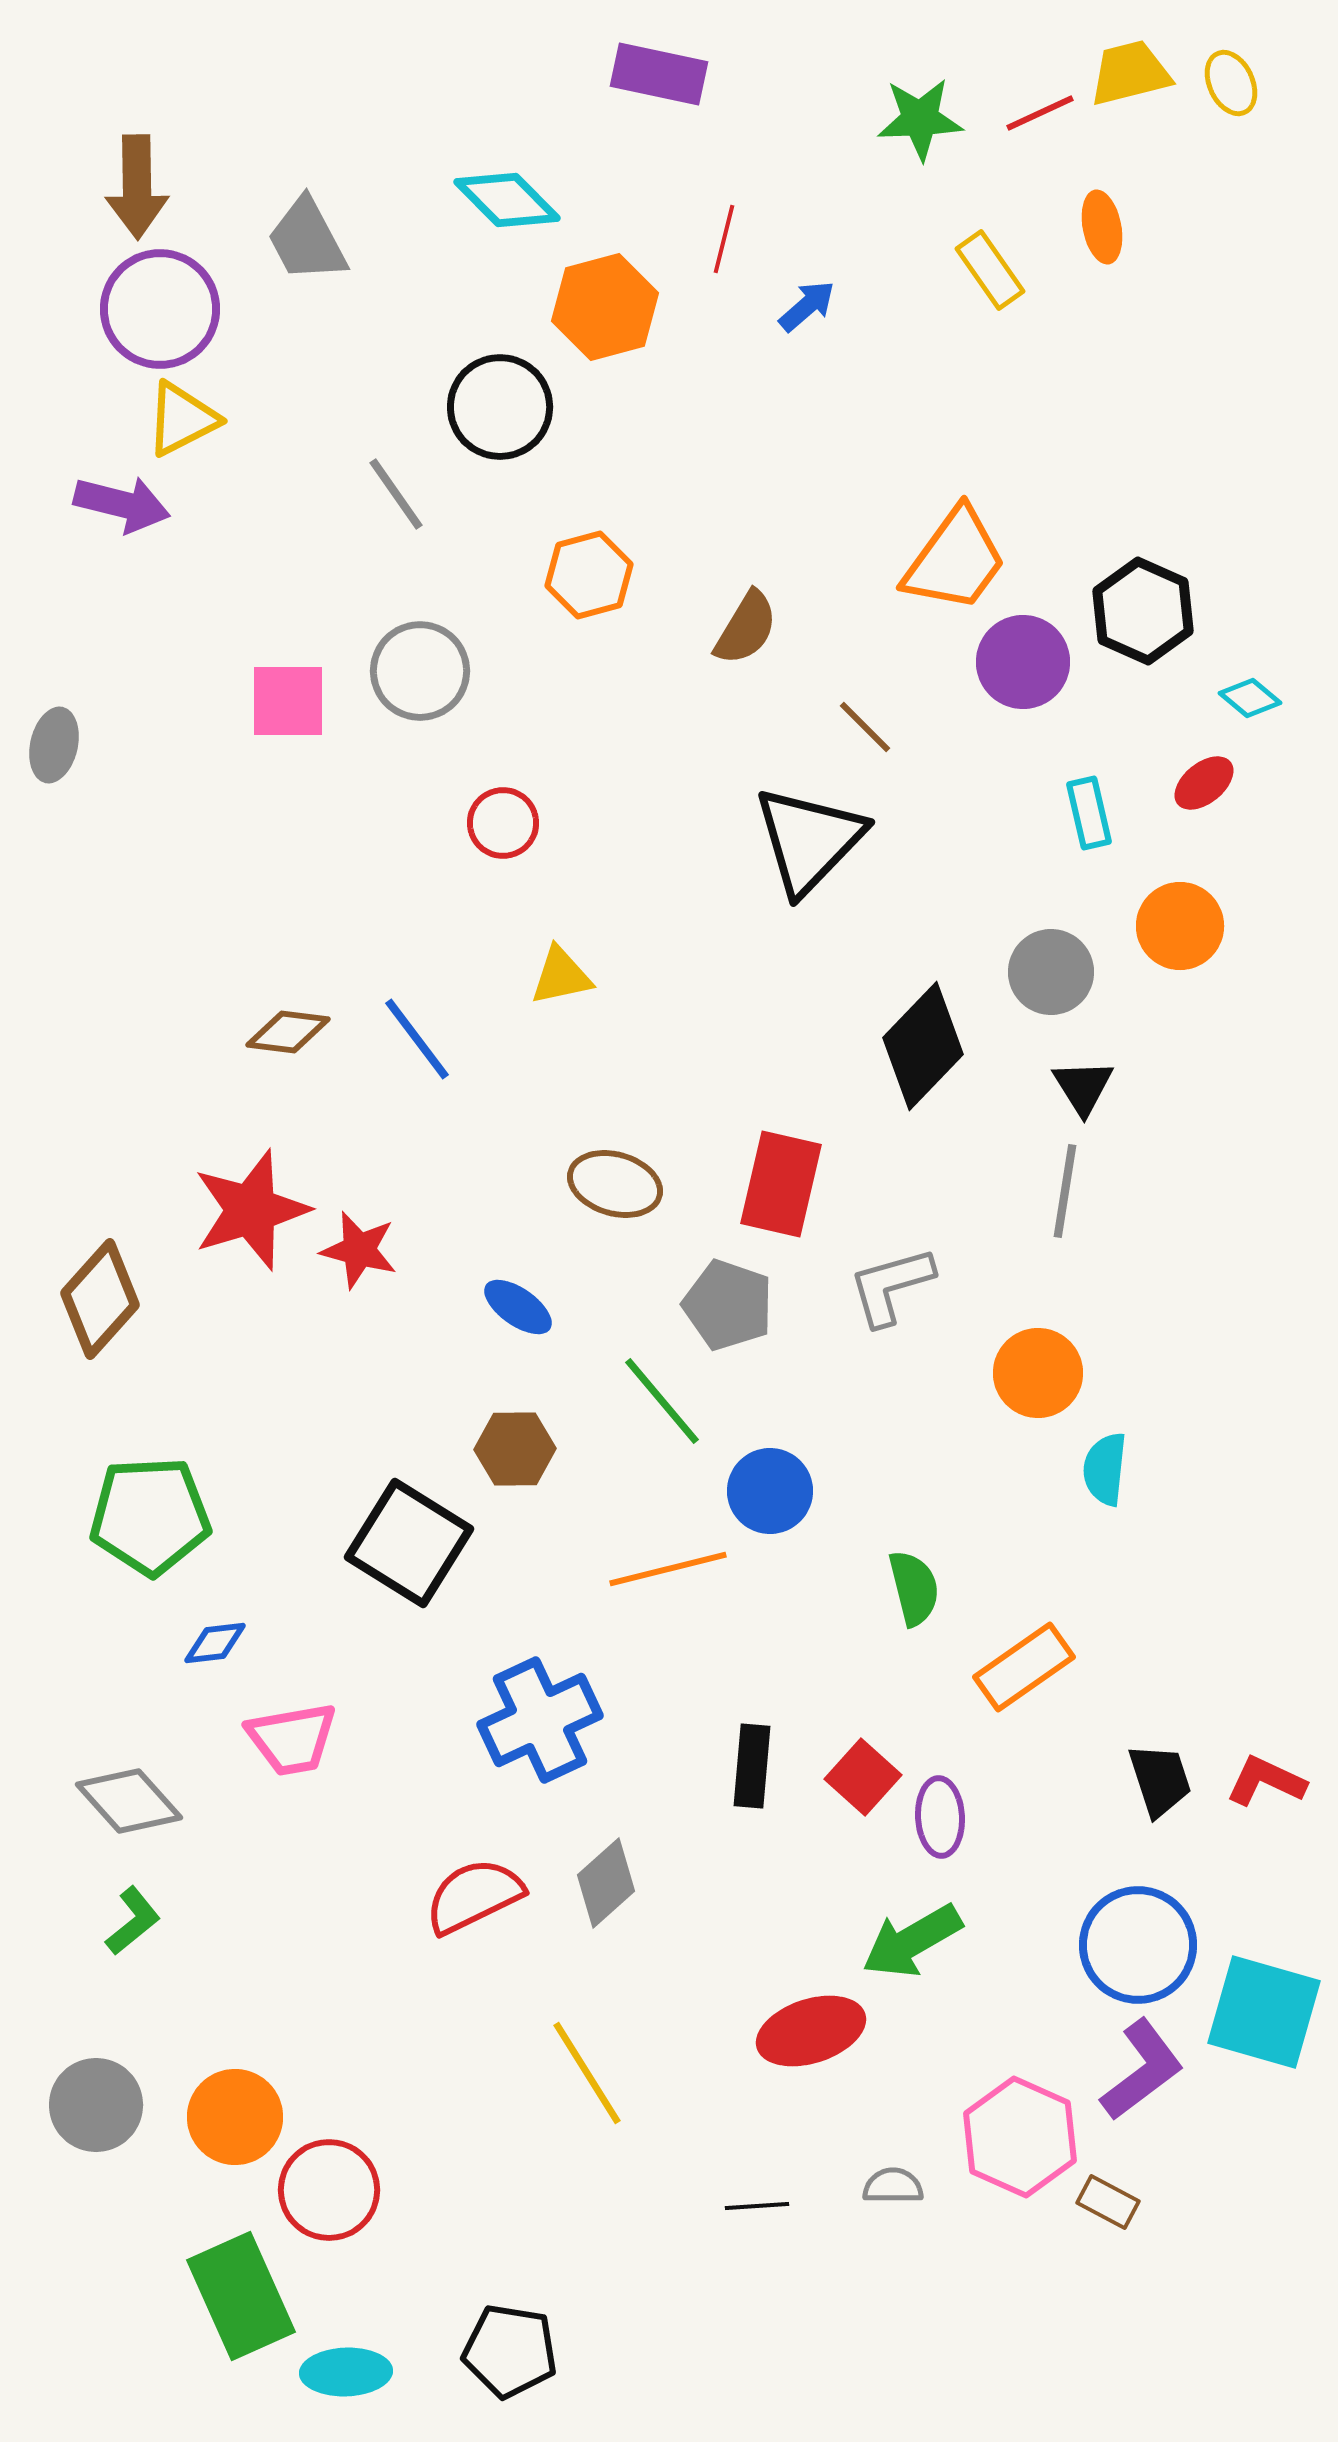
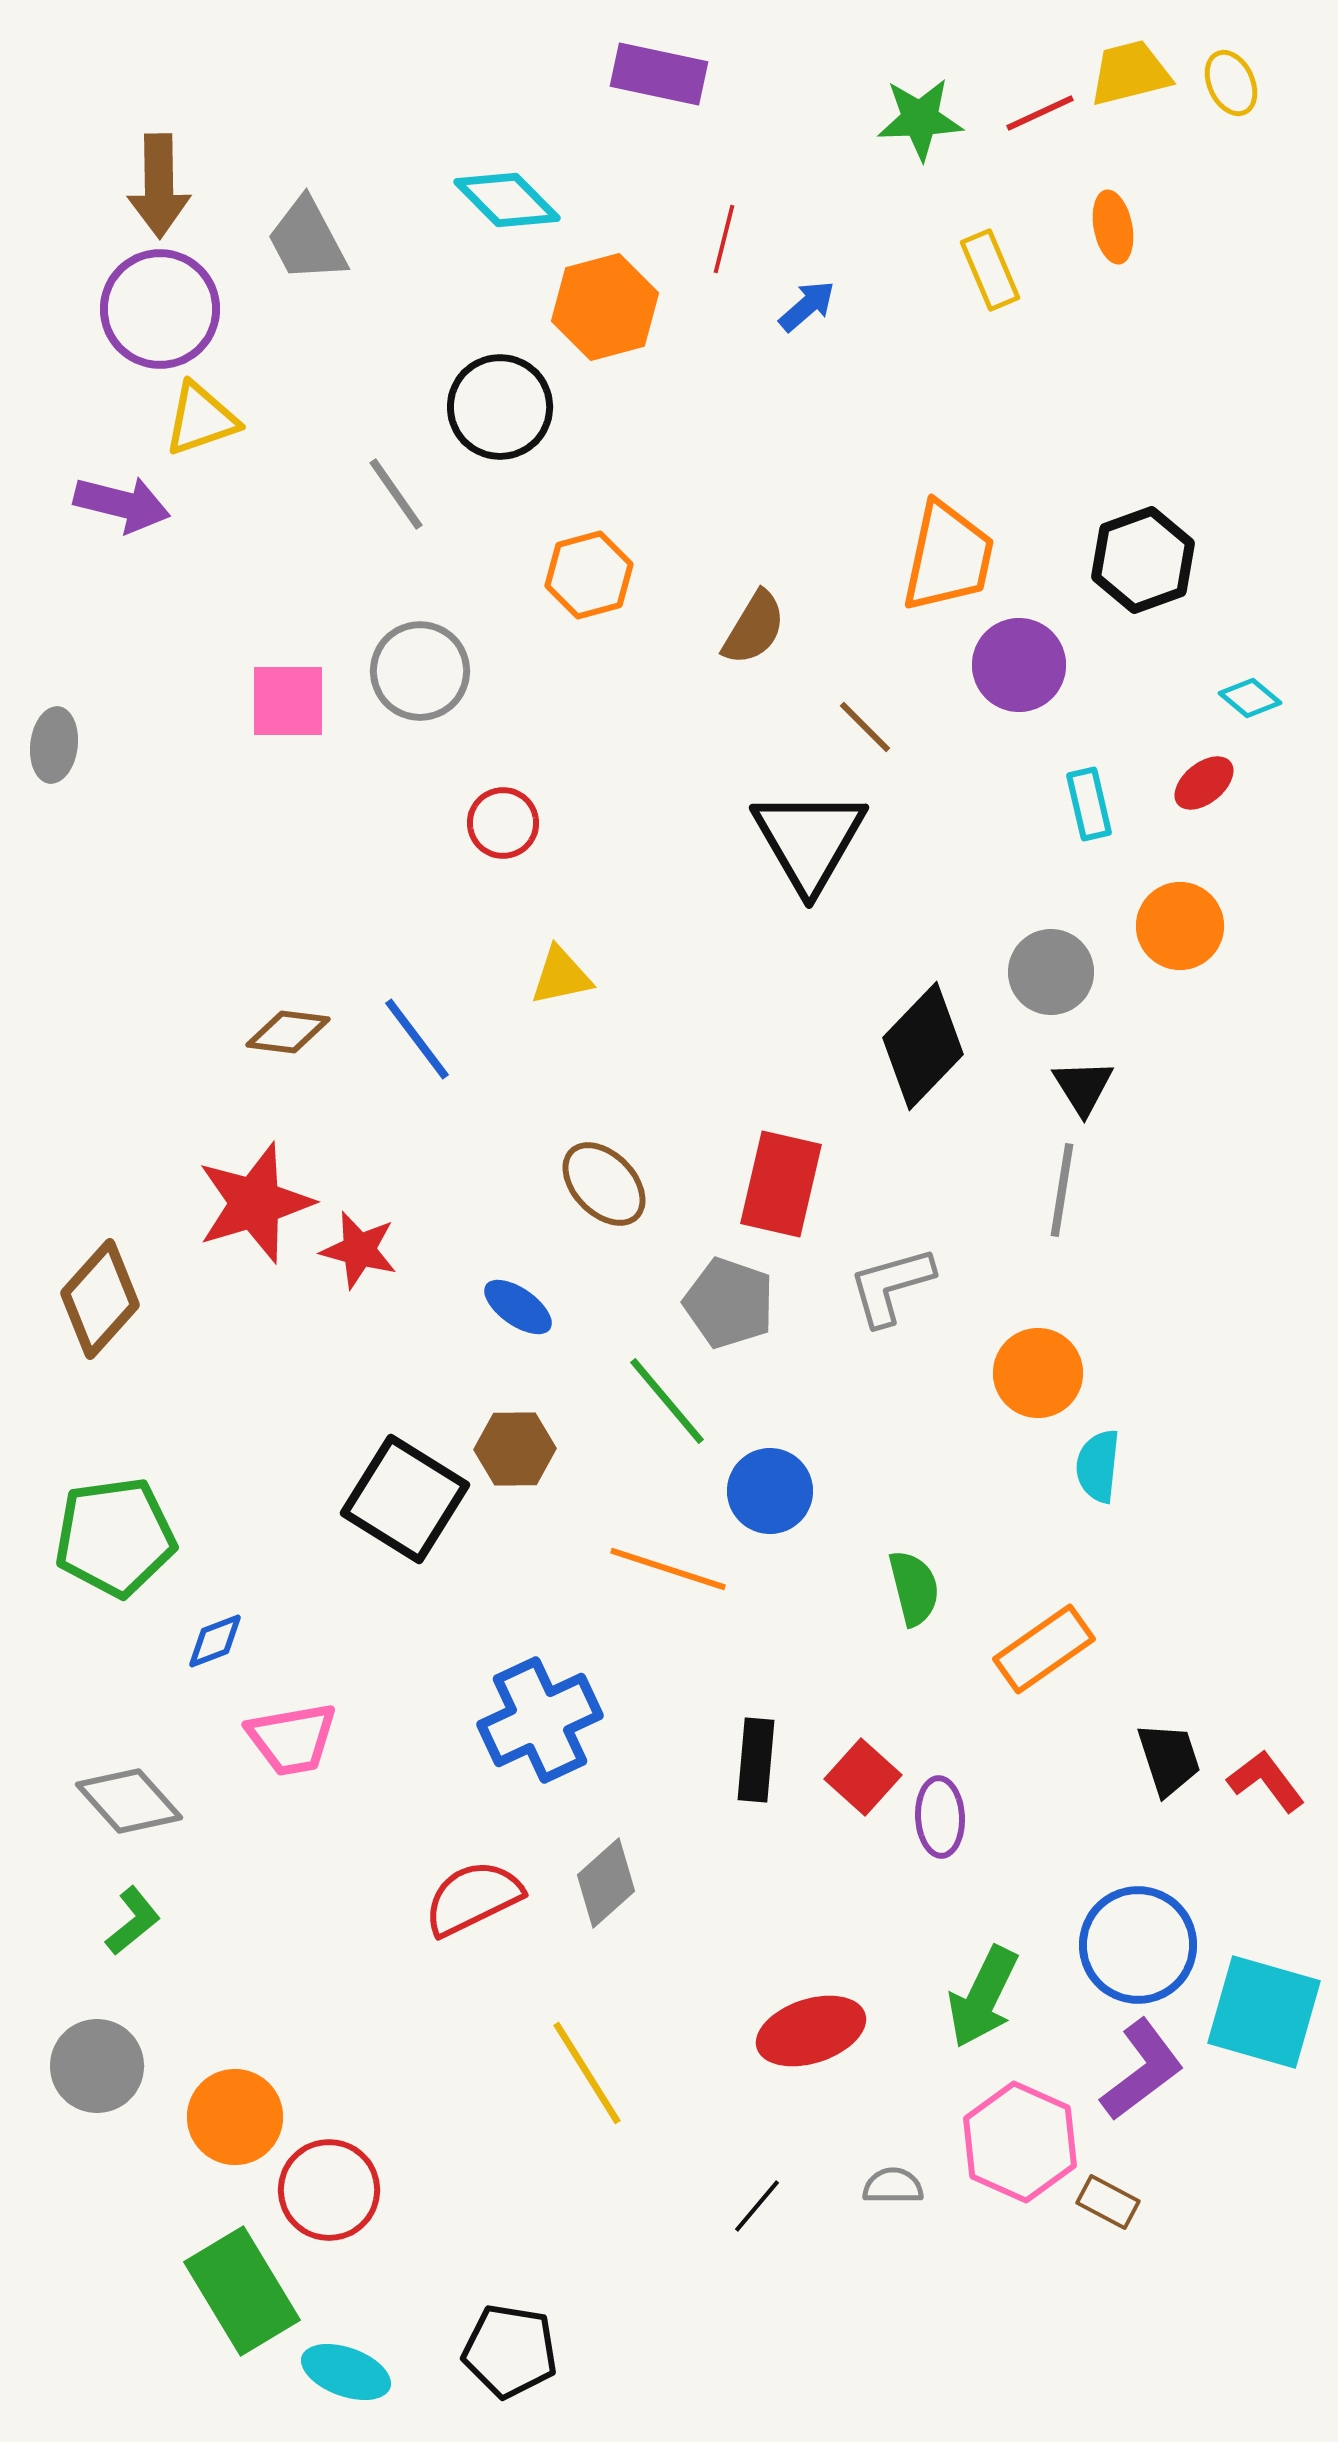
brown arrow at (137, 187): moved 22 px right, 1 px up
orange ellipse at (1102, 227): moved 11 px right
yellow rectangle at (990, 270): rotated 12 degrees clockwise
yellow triangle at (182, 419): moved 19 px right; rotated 8 degrees clockwise
orange trapezoid at (955, 560): moved 7 px left, 3 px up; rotated 24 degrees counterclockwise
black hexagon at (1143, 611): moved 51 px up; rotated 16 degrees clockwise
brown semicircle at (746, 628): moved 8 px right
purple circle at (1023, 662): moved 4 px left, 3 px down
gray ellipse at (54, 745): rotated 6 degrees counterclockwise
cyan rectangle at (1089, 813): moved 9 px up
black triangle at (809, 840): rotated 14 degrees counterclockwise
brown ellipse at (615, 1184): moved 11 px left; rotated 30 degrees clockwise
gray line at (1065, 1191): moved 3 px left, 1 px up
red star at (251, 1210): moved 4 px right, 7 px up
gray pentagon at (728, 1305): moved 1 px right, 2 px up
green line at (662, 1401): moved 5 px right
cyan semicircle at (1105, 1469): moved 7 px left, 3 px up
green pentagon at (150, 1516): moved 35 px left, 21 px down; rotated 5 degrees counterclockwise
black square at (409, 1543): moved 4 px left, 44 px up
orange line at (668, 1569): rotated 32 degrees clockwise
blue diamond at (215, 1643): moved 2 px up; rotated 14 degrees counterclockwise
orange rectangle at (1024, 1667): moved 20 px right, 18 px up
black rectangle at (752, 1766): moved 4 px right, 6 px up
black trapezoid at (1160, 1780): moved 9 px right, 21 px up
red L-shape at (1266, 1781): rotated 28 degrees clockwise
red semicircle at (474, 1896): moved 1 px left, 2 px down
green arrow at (912, 1941): moved 71 px right, 56 px down; rotated 34 degrees counterclockwise
gray circle at (96, 2105): moved 1 px right, 39 px up
pink hexagon at (1020, 2137): moved 5 px down
black line at (757, 2206): rotated 46 degrees counterclockwise
green rectangle at (241, 2296): moved 1 px right, 5 px up; rotated 7 degrees counterclockwise
cyan ellipse at (346, 2372): rotated 22 degrees clockwise
